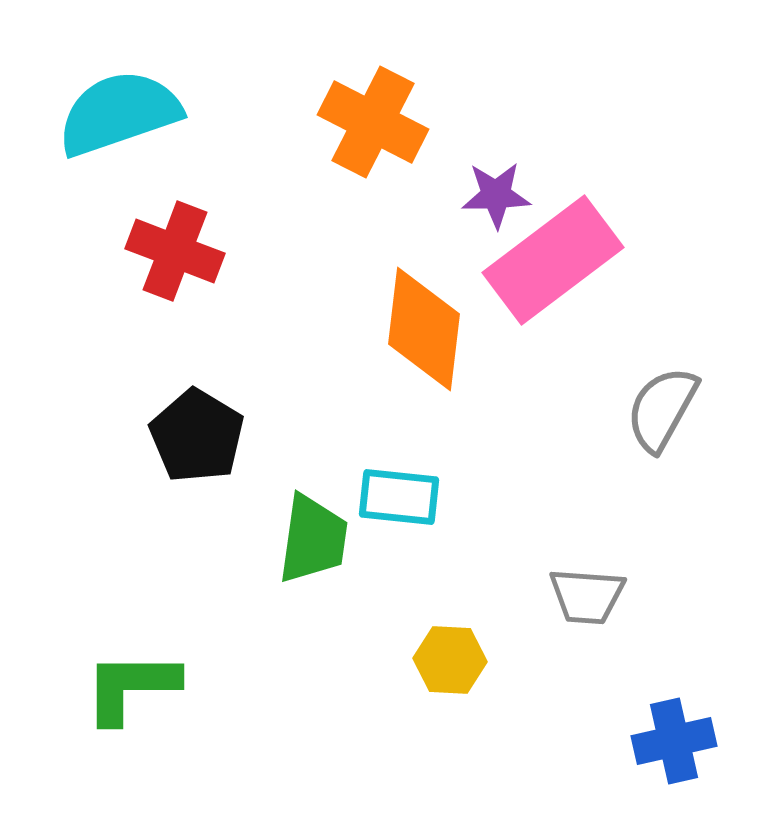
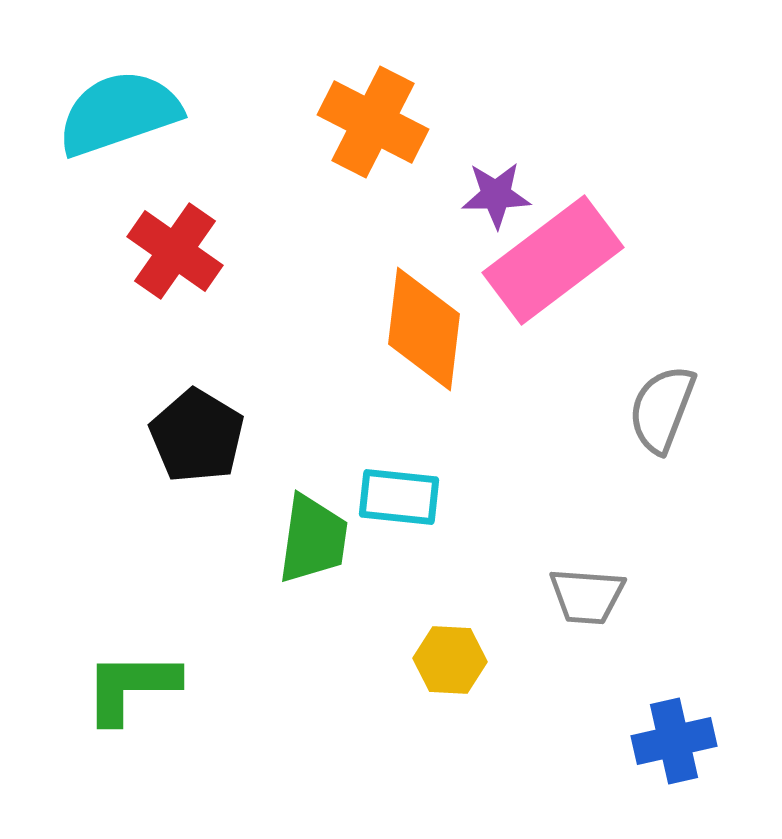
red cross: rotated 14 degrees clockwise
gray semicircle: rotated 8 degrees counterclockwise
